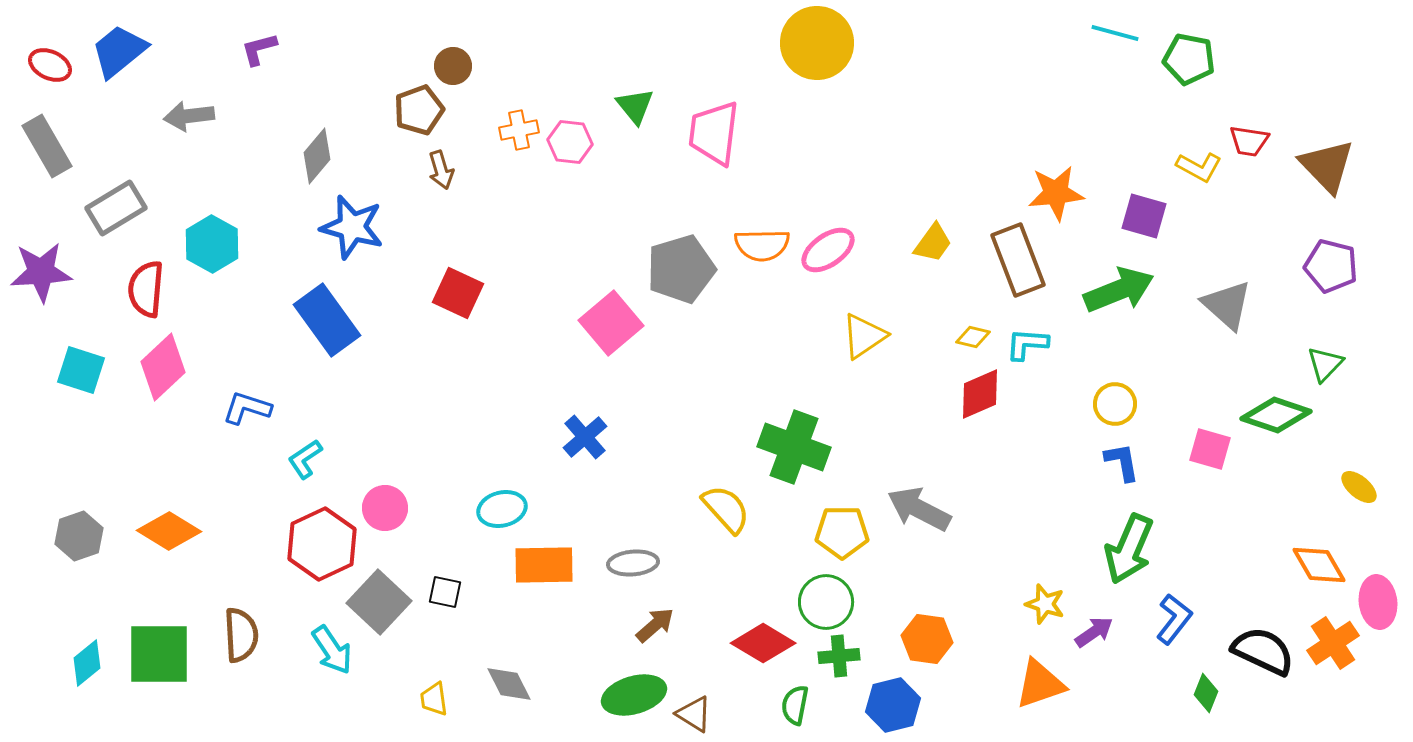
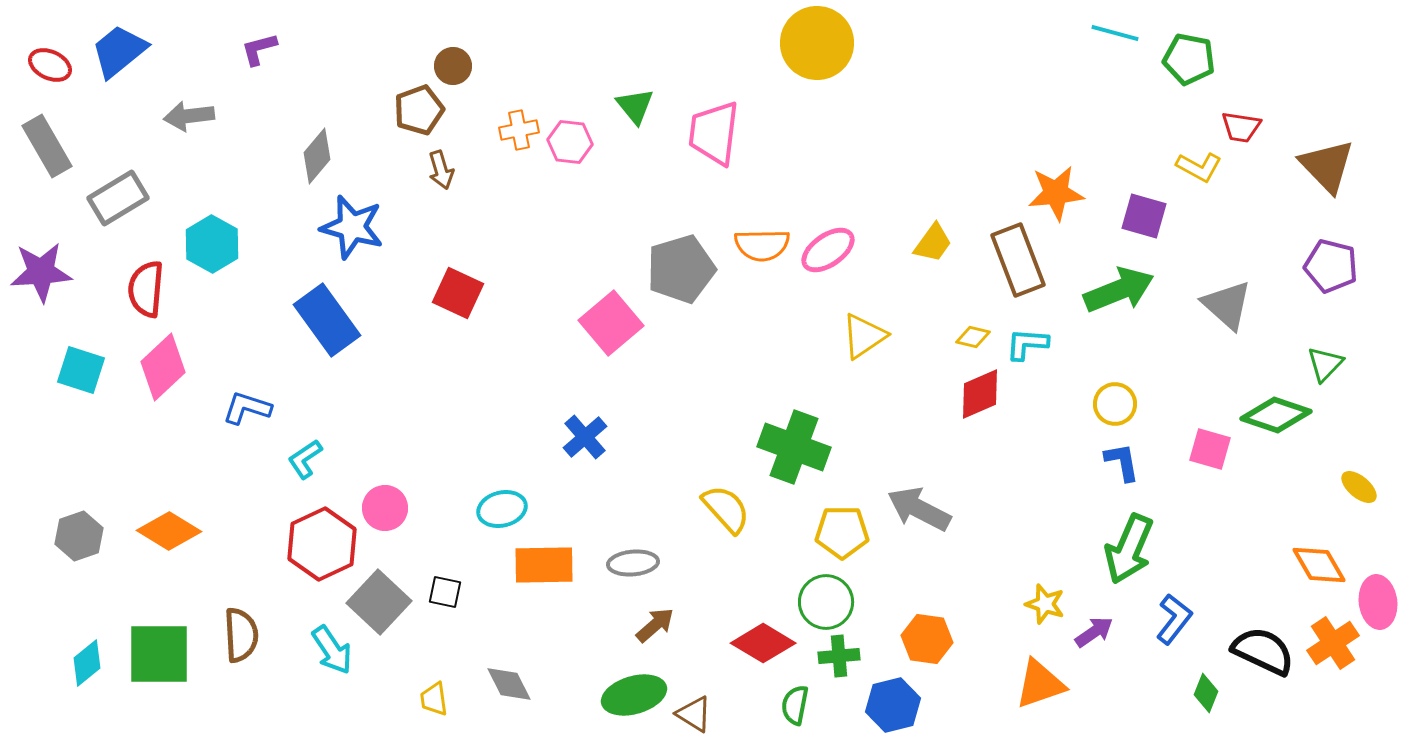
red trapezoid at (1249, 141): moved 8 px left, 14 px up
gray rectangle at (116, 208): moved 2 px right, 10 px up
